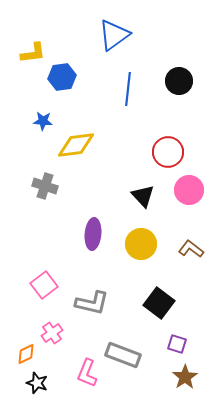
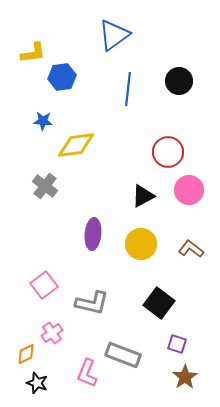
gray cross: rotated 20 degrees clockwise
black triangle: rotated 45 degrees clockwise
